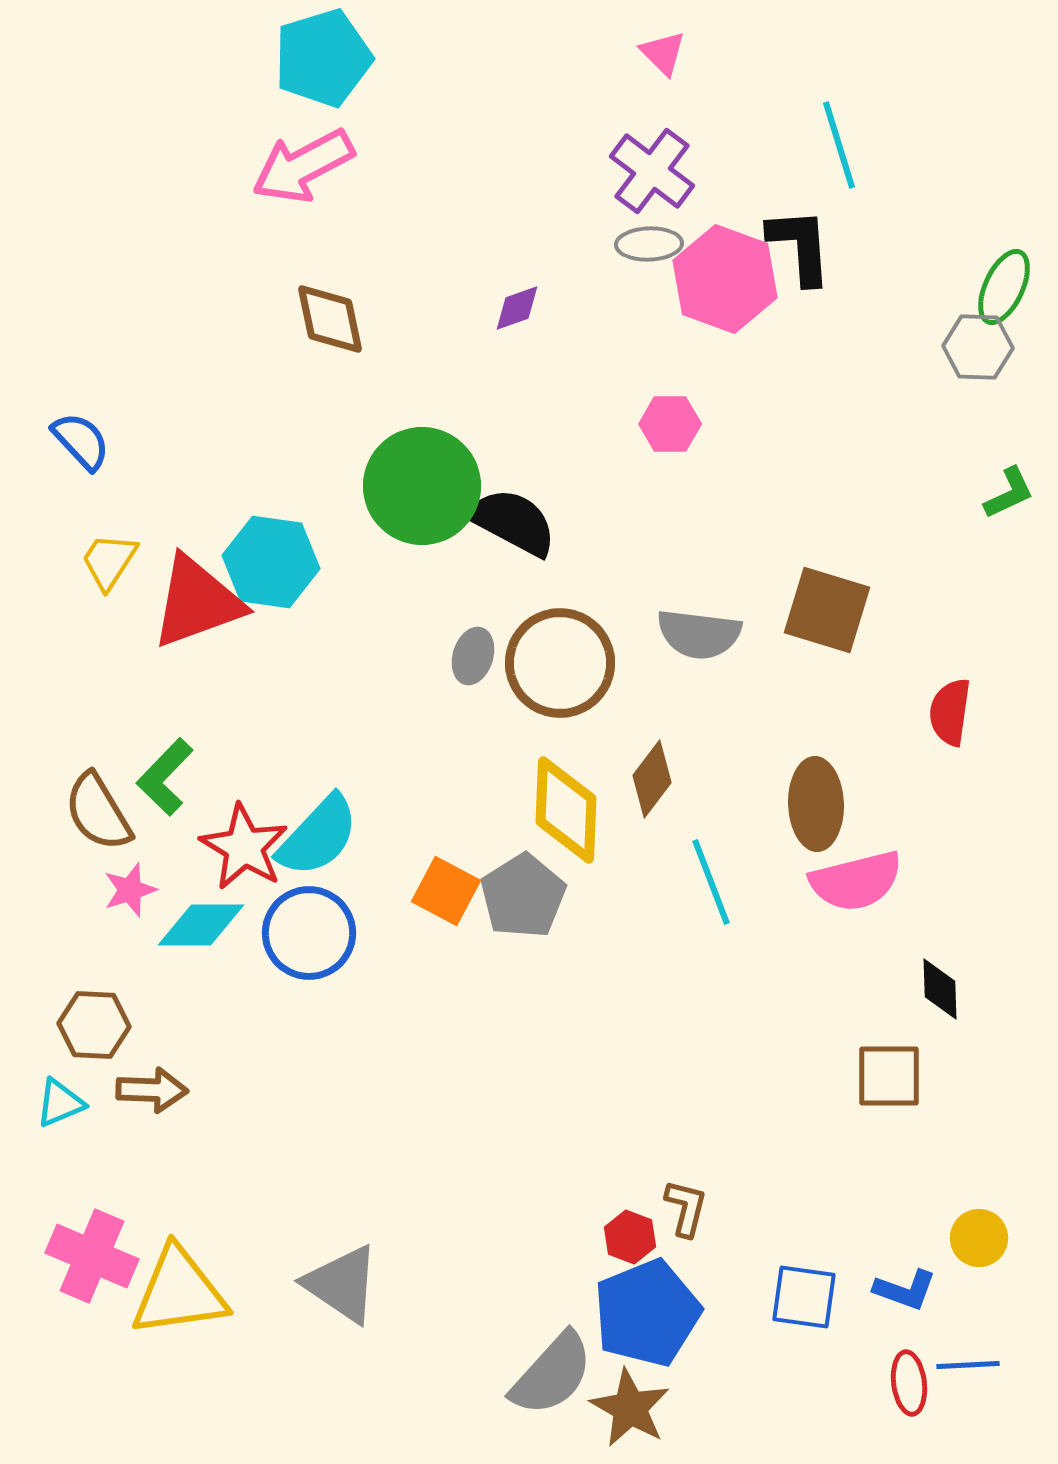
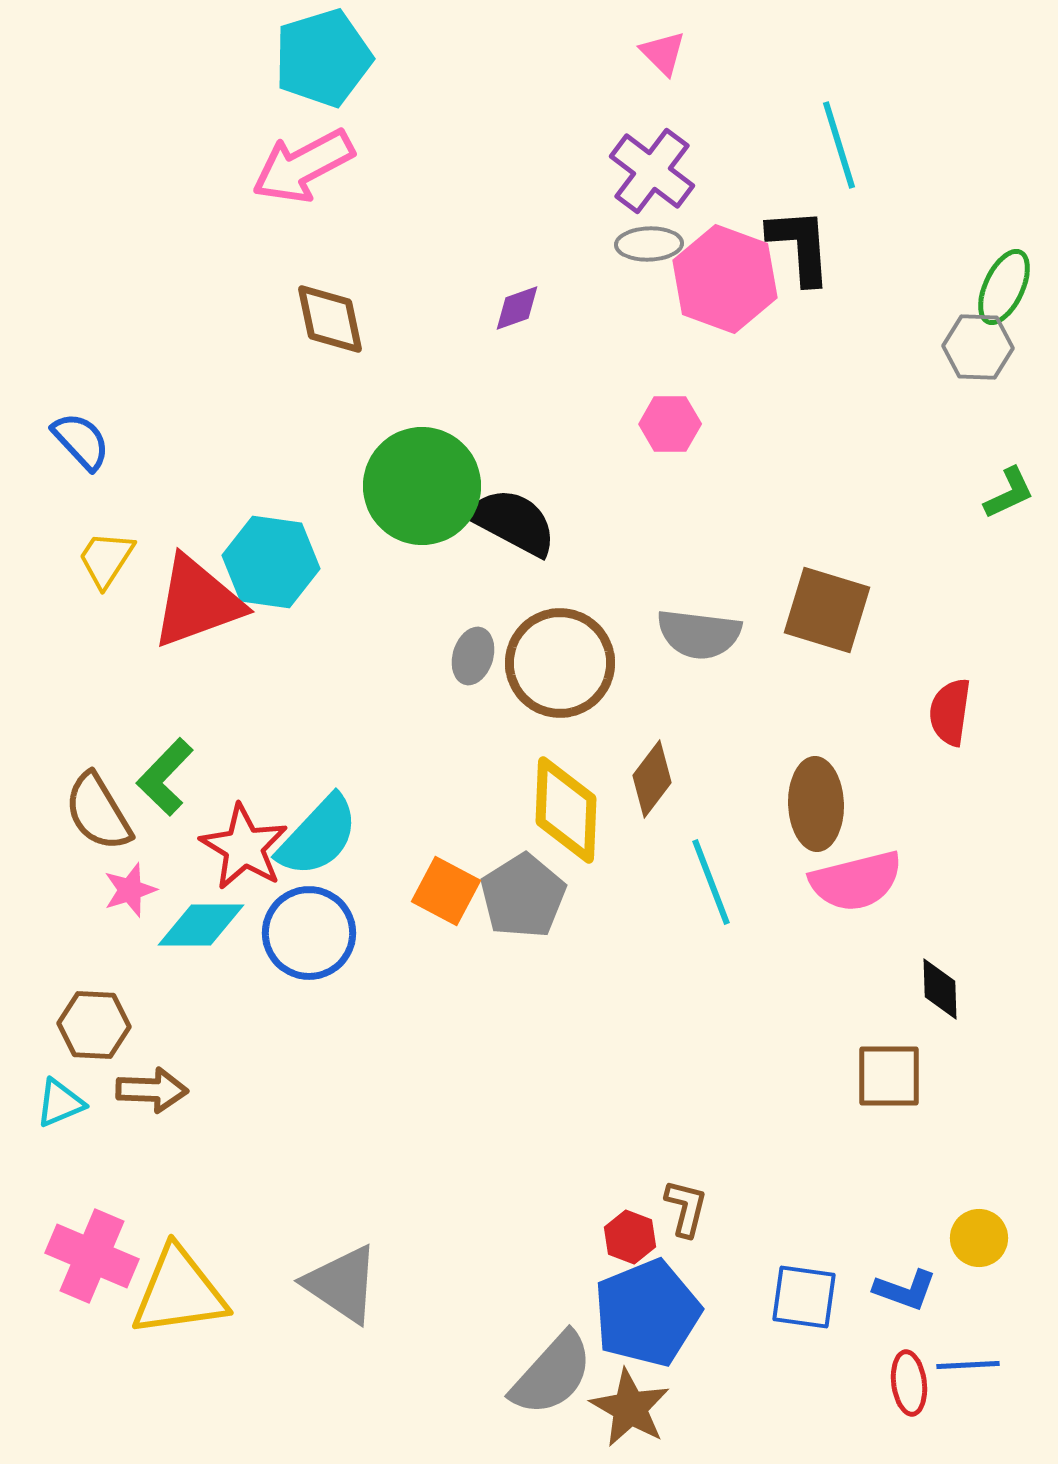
yellow trapezoid at (109, 561): moved 3 px left, 2 px up
